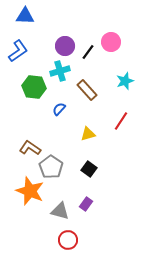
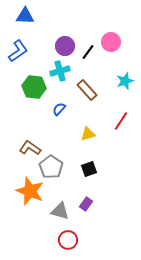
black square: rotated 35 degrees clockwise
